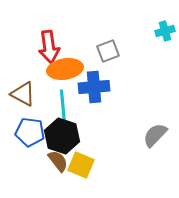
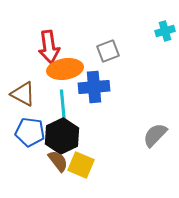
black hexagon: rotated 16 degrees clockwise
